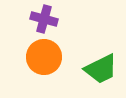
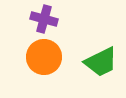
green trapezoid: moved 7 px up
